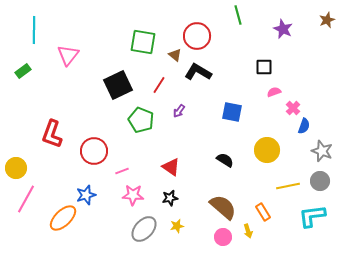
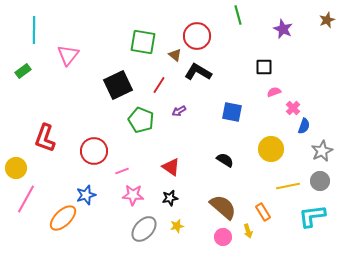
purple arrow at (179, 111): rotated 24 degrees clockwise
red L-shape at (52, 134): moved 7 px left, 4 px down
yellow circle at (267, 150): moved 4 px right, 1 px up
gray star at (322, 151): rotated 25 degrees clockwise
